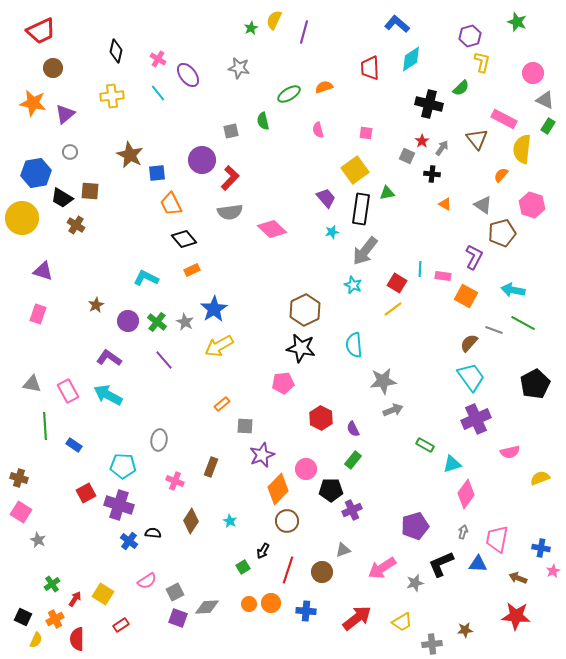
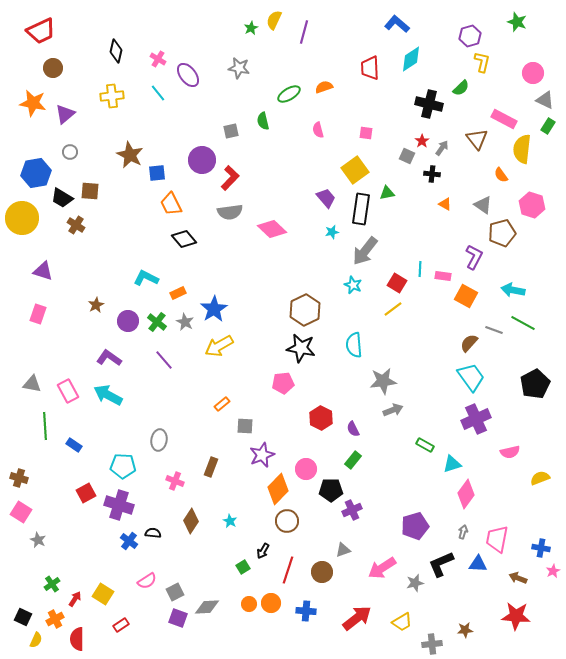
orange semicircle at (501, 175): rotated 77 degrees counterclockwise
orange rectangle at (192, 270): moved 14 px left, 23 px down
